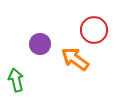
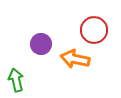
purple circle: moved 1 px right
orange arrow: rotated 24 degrees counterclockwise
